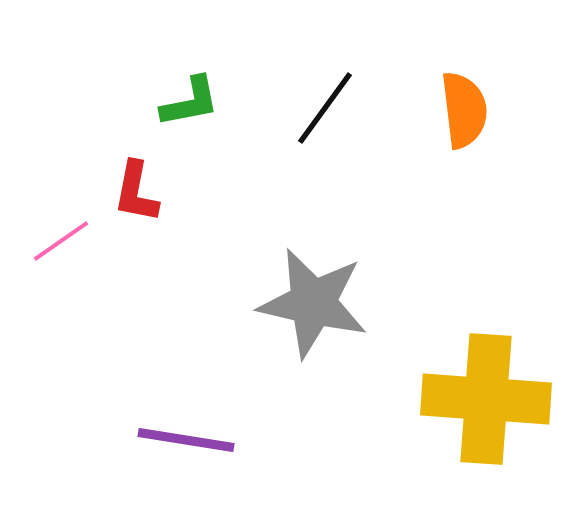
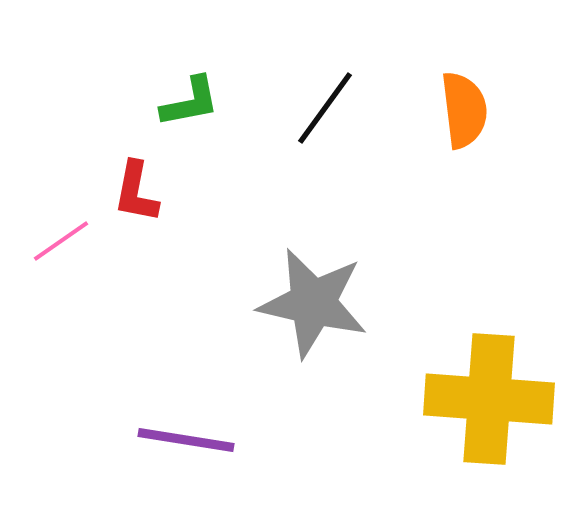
yellow cross: moved 3 px right
